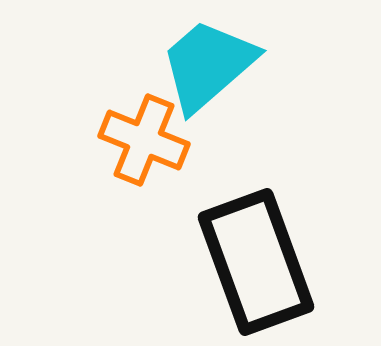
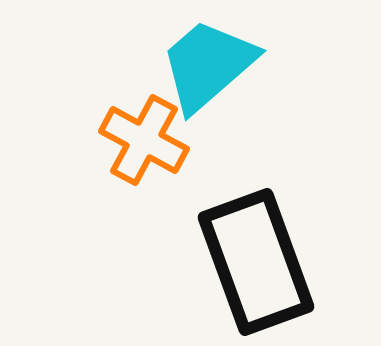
orange cross: rotated 6 degrees clockwise
